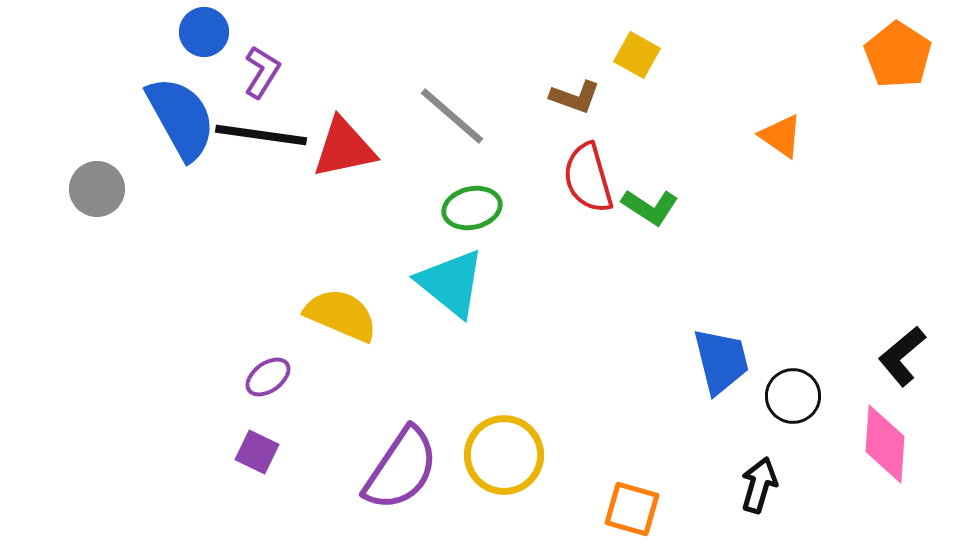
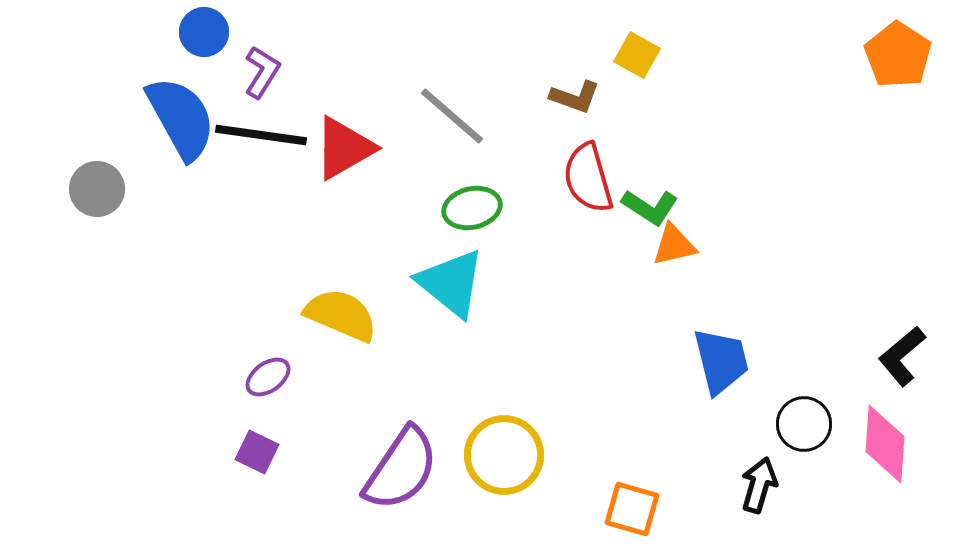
orange triangle: moved 107 px left, 109 px down; rotated 48 degrees counterclockwise
red triangle: rotated 18 degrees counterclockwise
black circle: moved 11 px right, 28 px down
